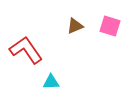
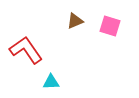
brown triangle: moved 5 px up
